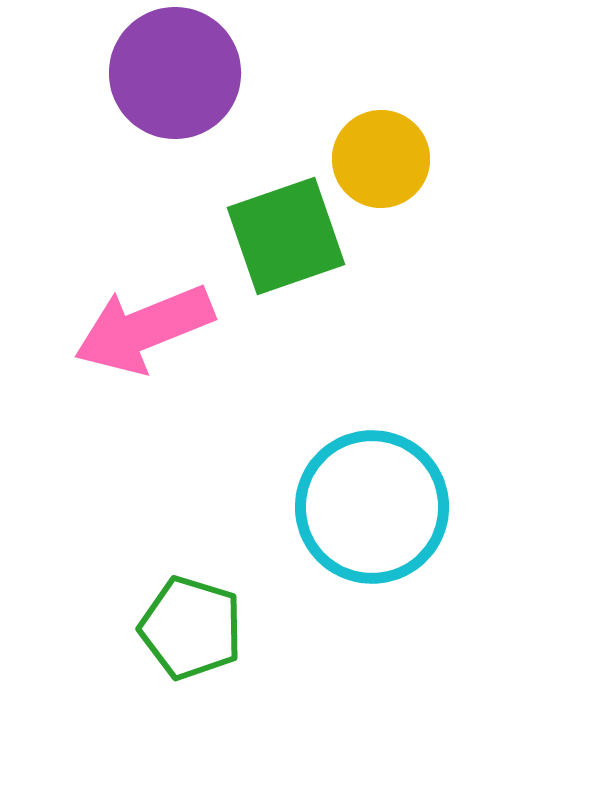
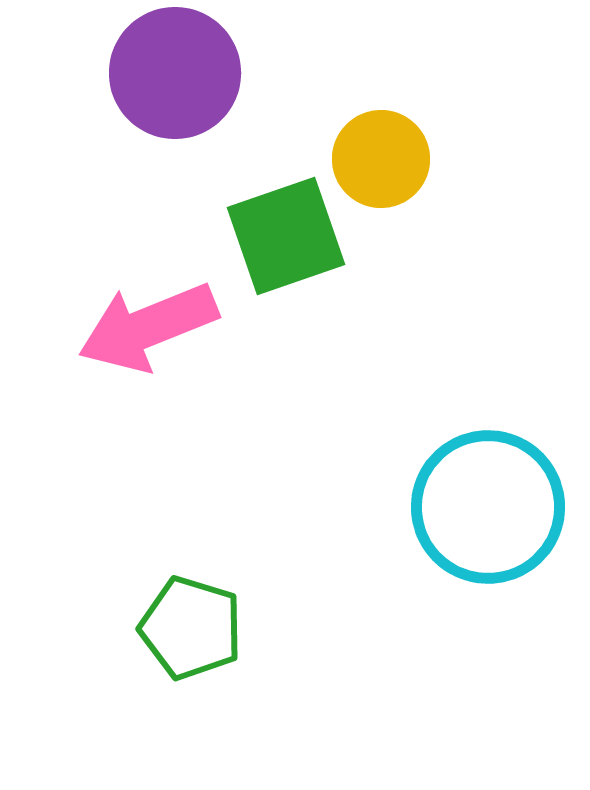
pink arrow: moved 4 px right, 2 px up
cyan circle: moved 116 px right
